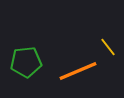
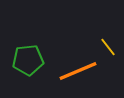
green pentagon: moved 2 px right, 2 px up
